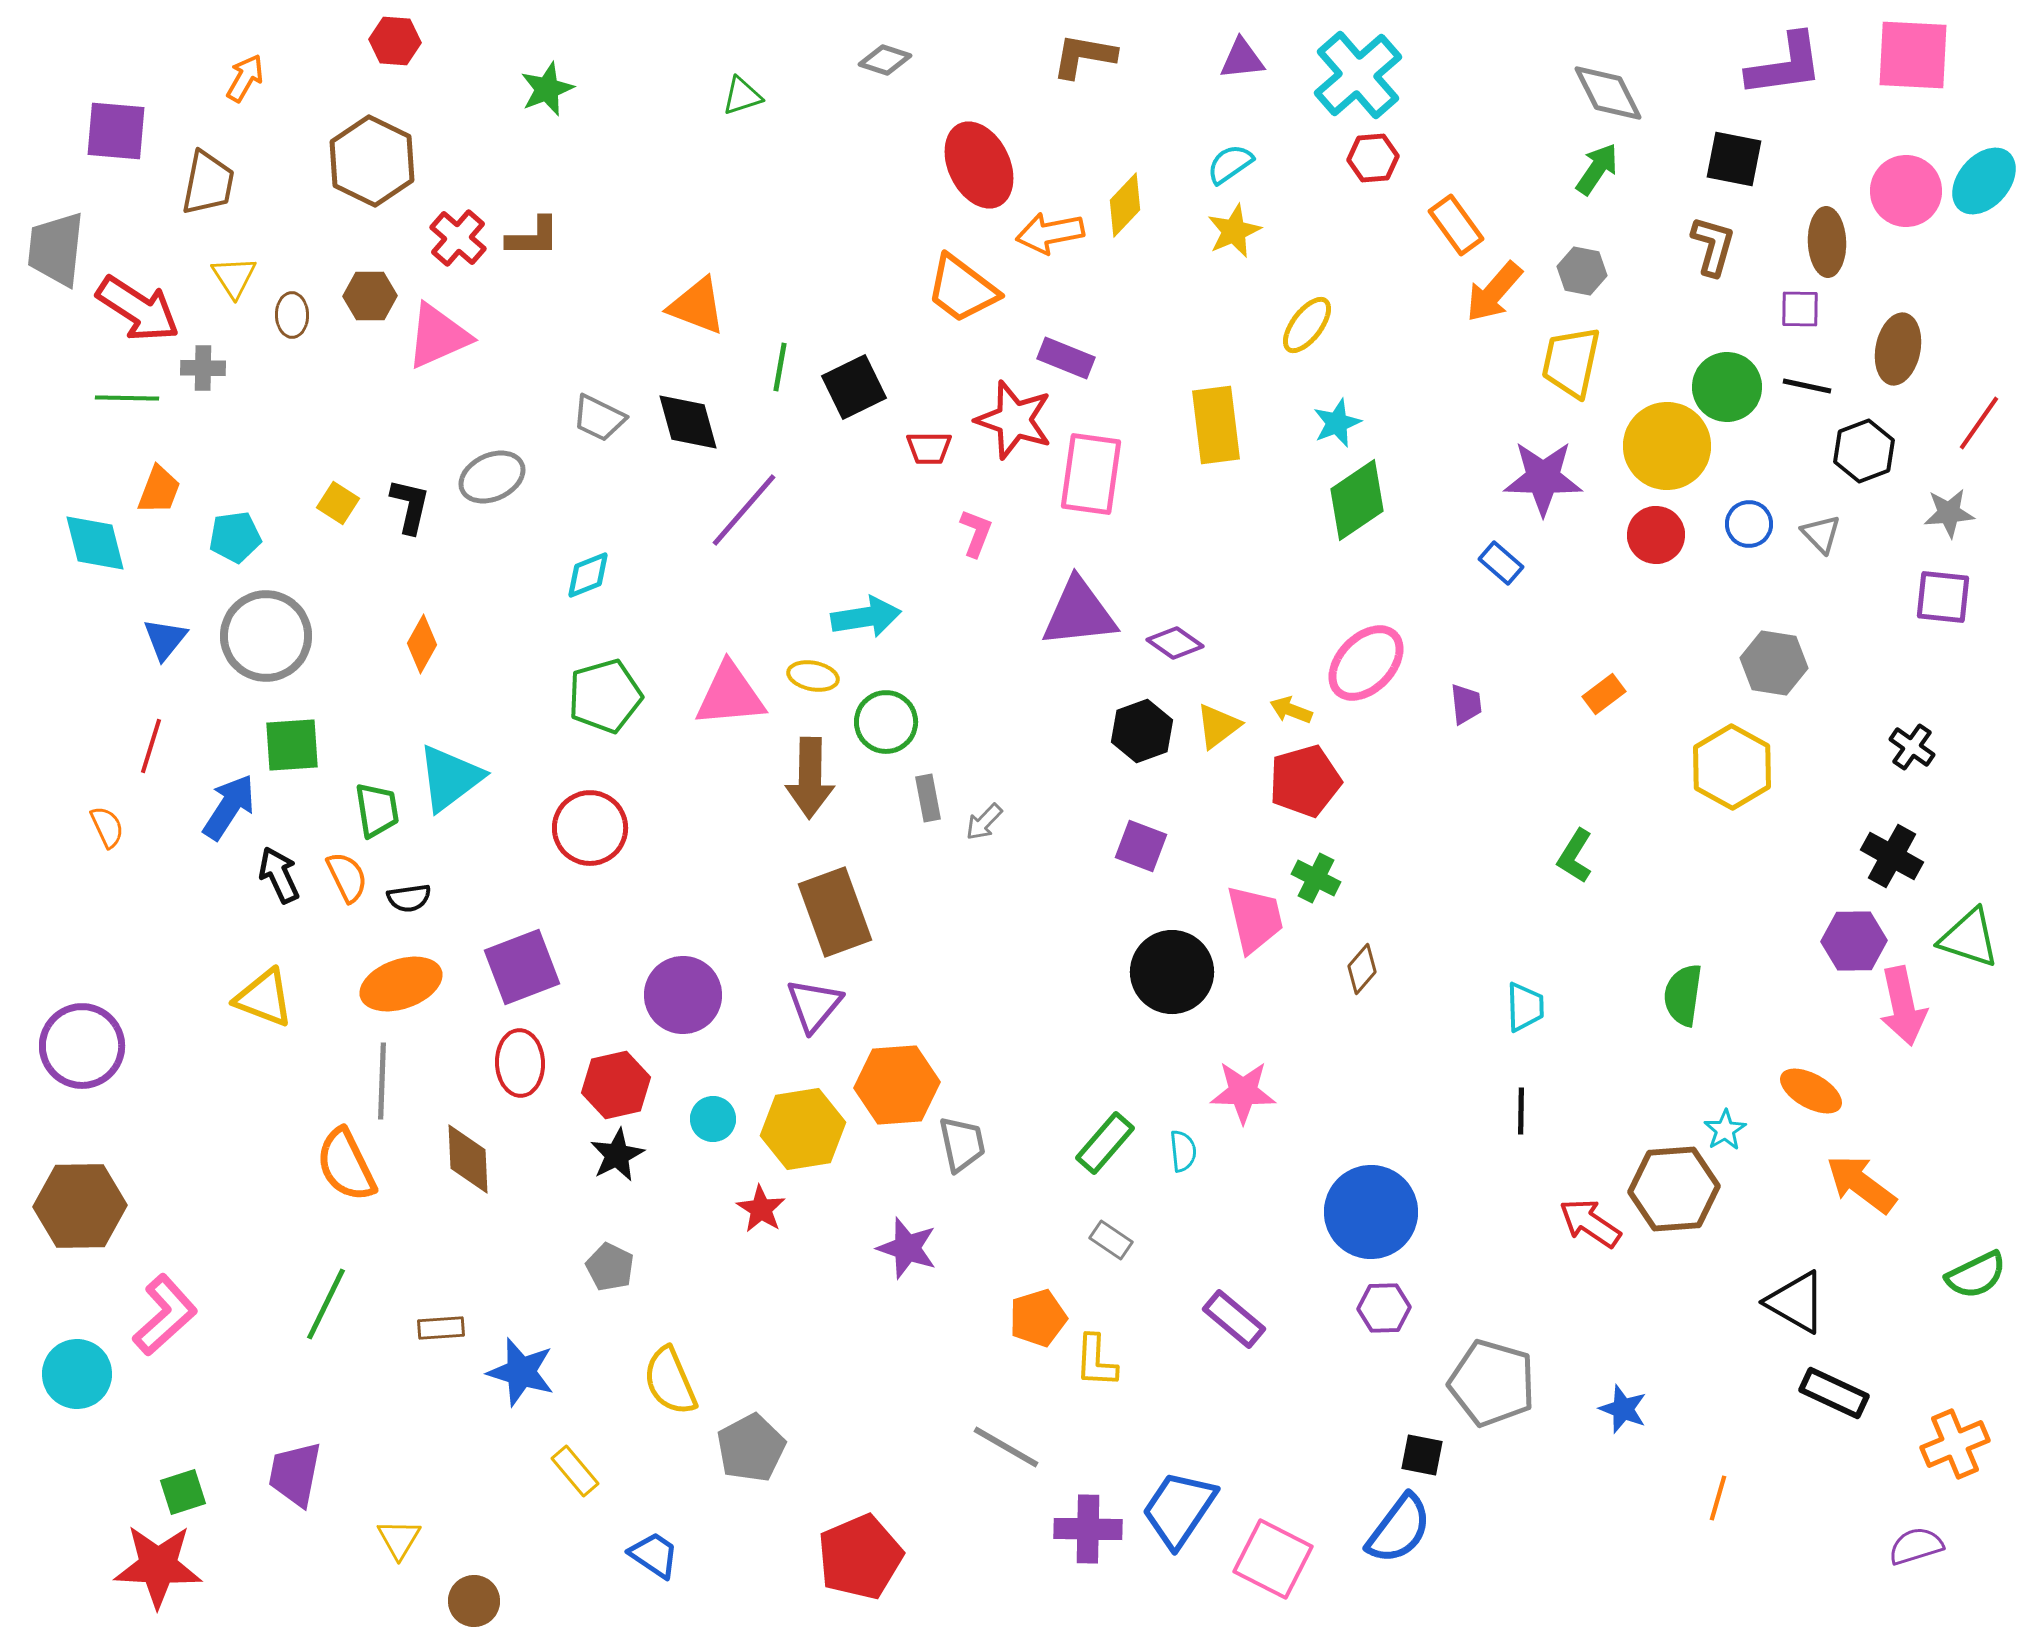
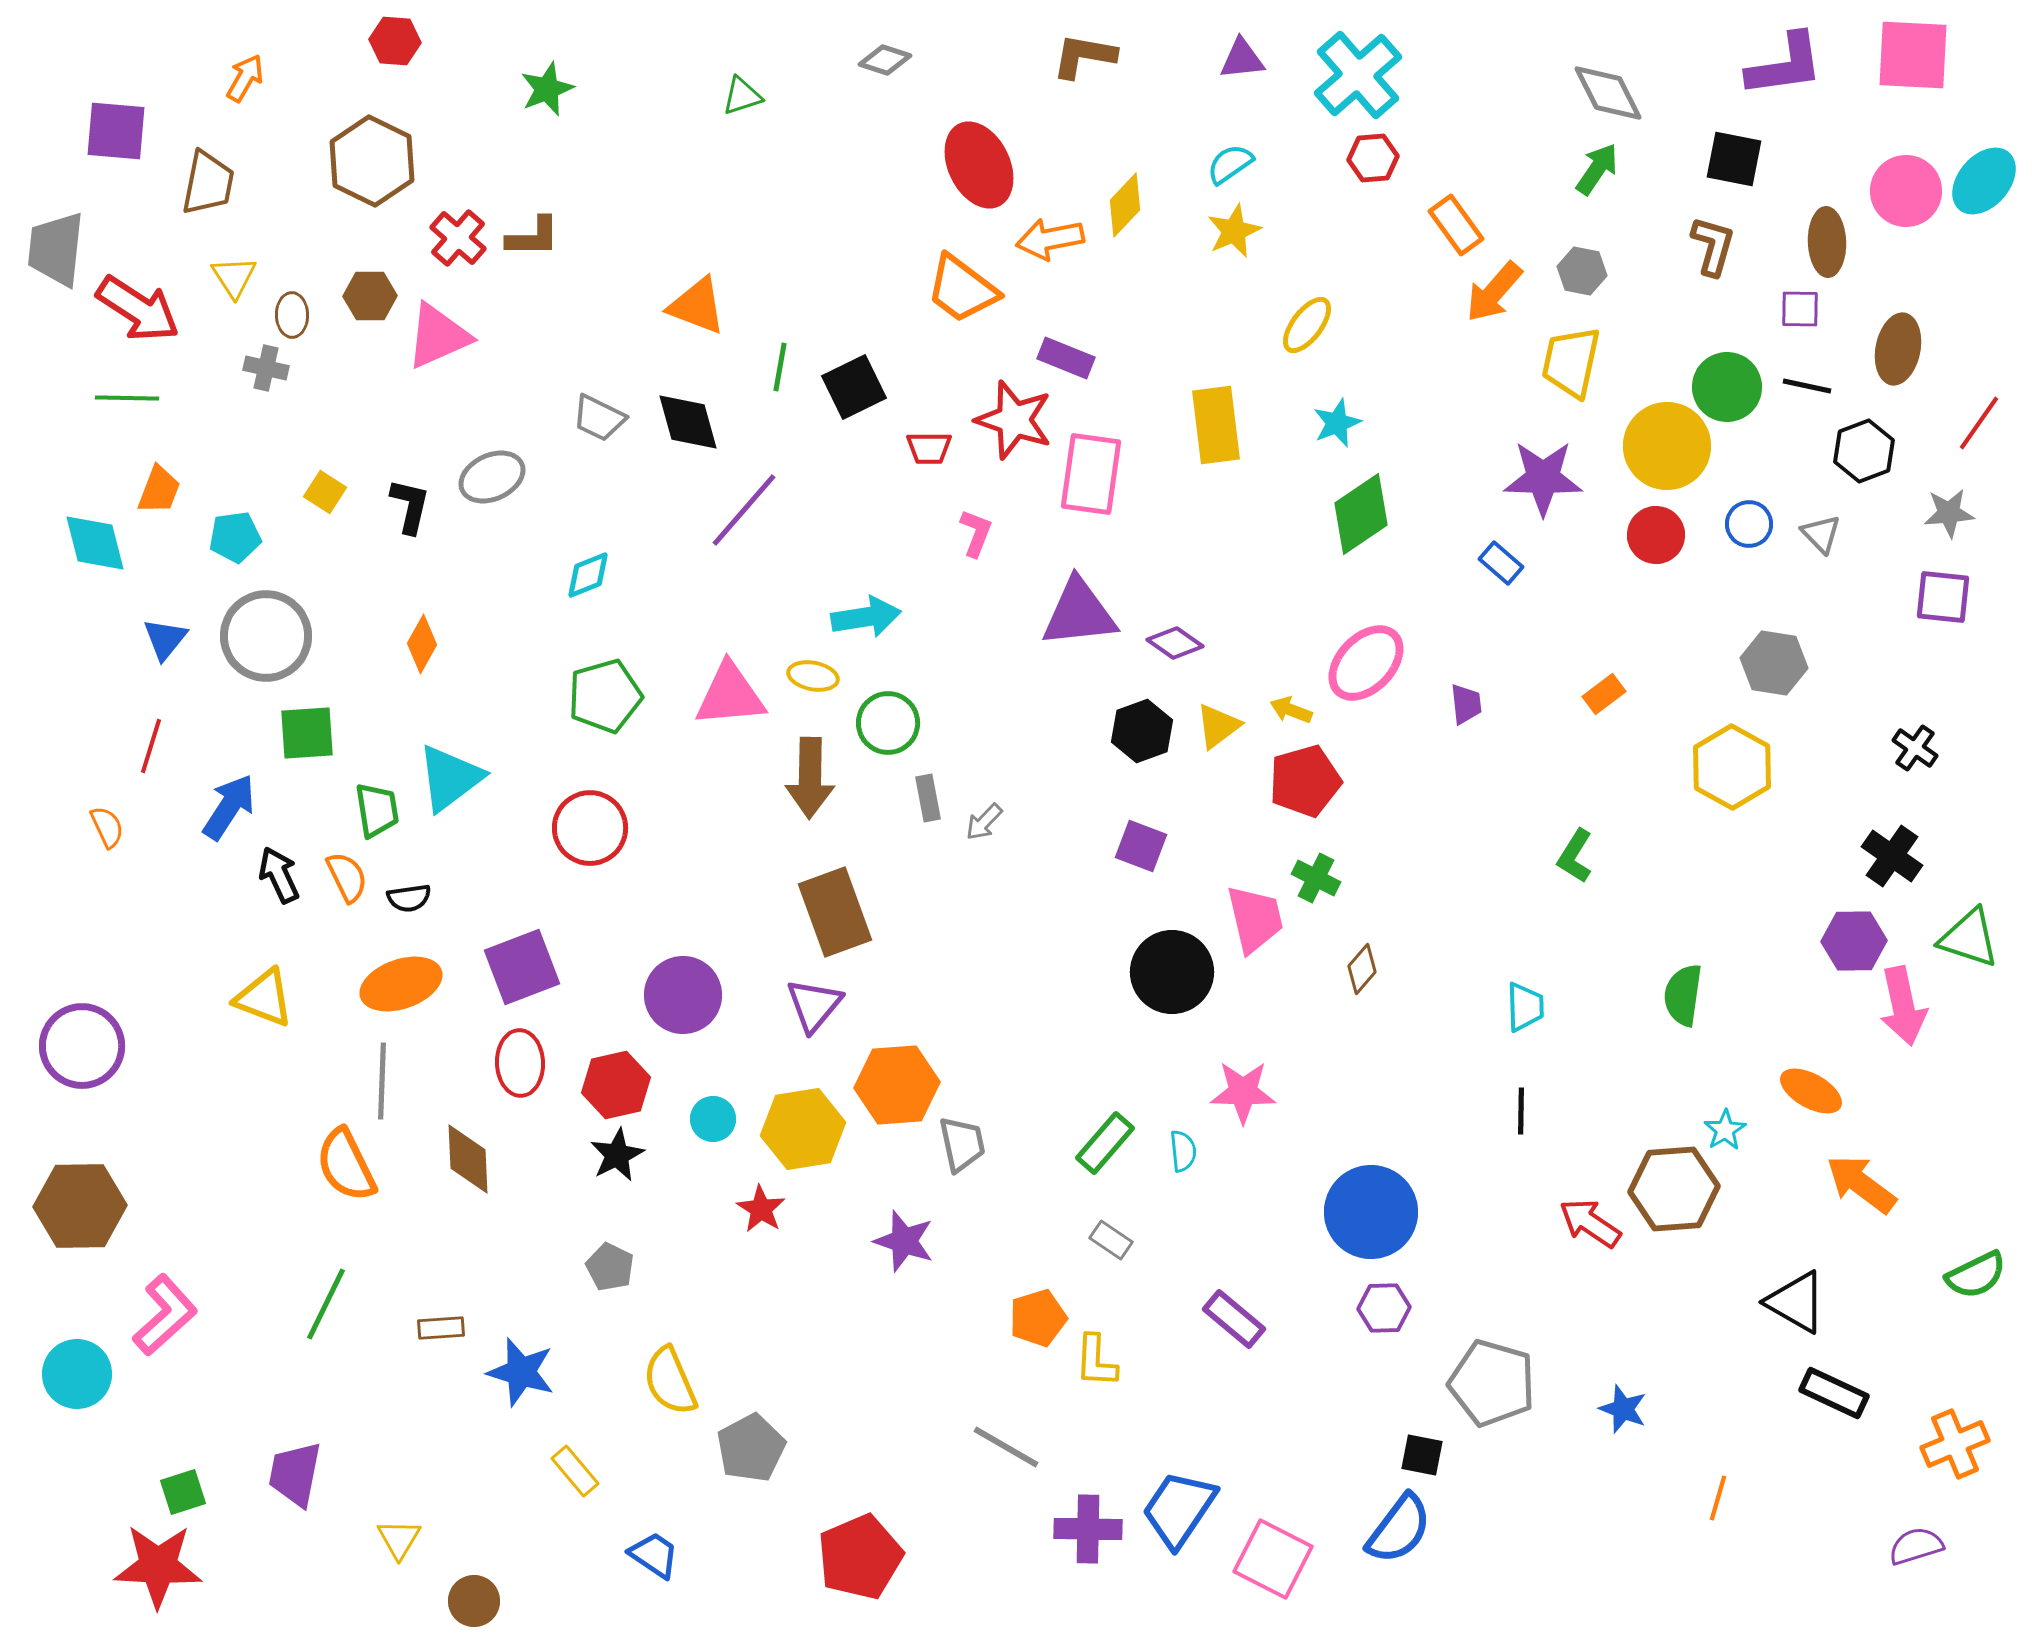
orange arrow at (1050, 233): moved 6 px down
gray cross at (203, 368): moved 63 px right; rotated 12 degrees clockwise
green diamond at (1357, 500): moved 4 px right, 14 px down
yellow square at (338, 503): moved 13 px left, 11 px up
green circle at (886, 722): moved 2 px right, 1 px down
green square at (292, 745): moved 15 px right, 12 px up
black cross at (1912, 747): moved 3 px right, 1 px down
black cross at (1892, 856): rotated 6 degrees clockwise
purple star at (907, 1248): moved 3 px left, 7 px up
